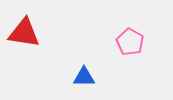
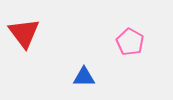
red triangle: rotated 44 degrees clockwise
